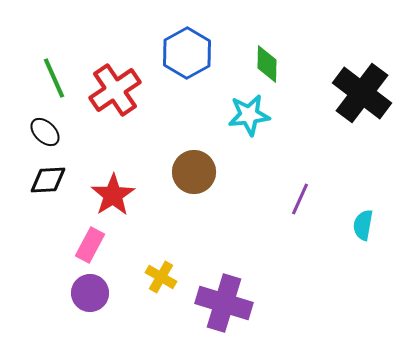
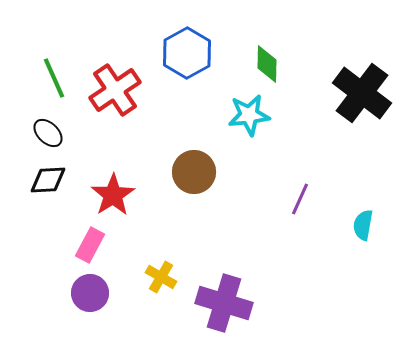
black ellipse: moved 3 px right, 1 px down
